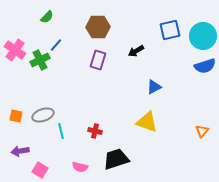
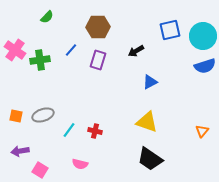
blue line: moved 15 px right, 5 px down
green cross: rotated 18 degrees clockwise
blue triangle: moved 4 px left, 5 px up
cyan line: moved 8 px right, 1 px up; rotated 49 degrees clockwise
black trapezoid: moved 34 px right; rotated 128 degrees counterclockwise
pink semicircle: moved 3 px up
